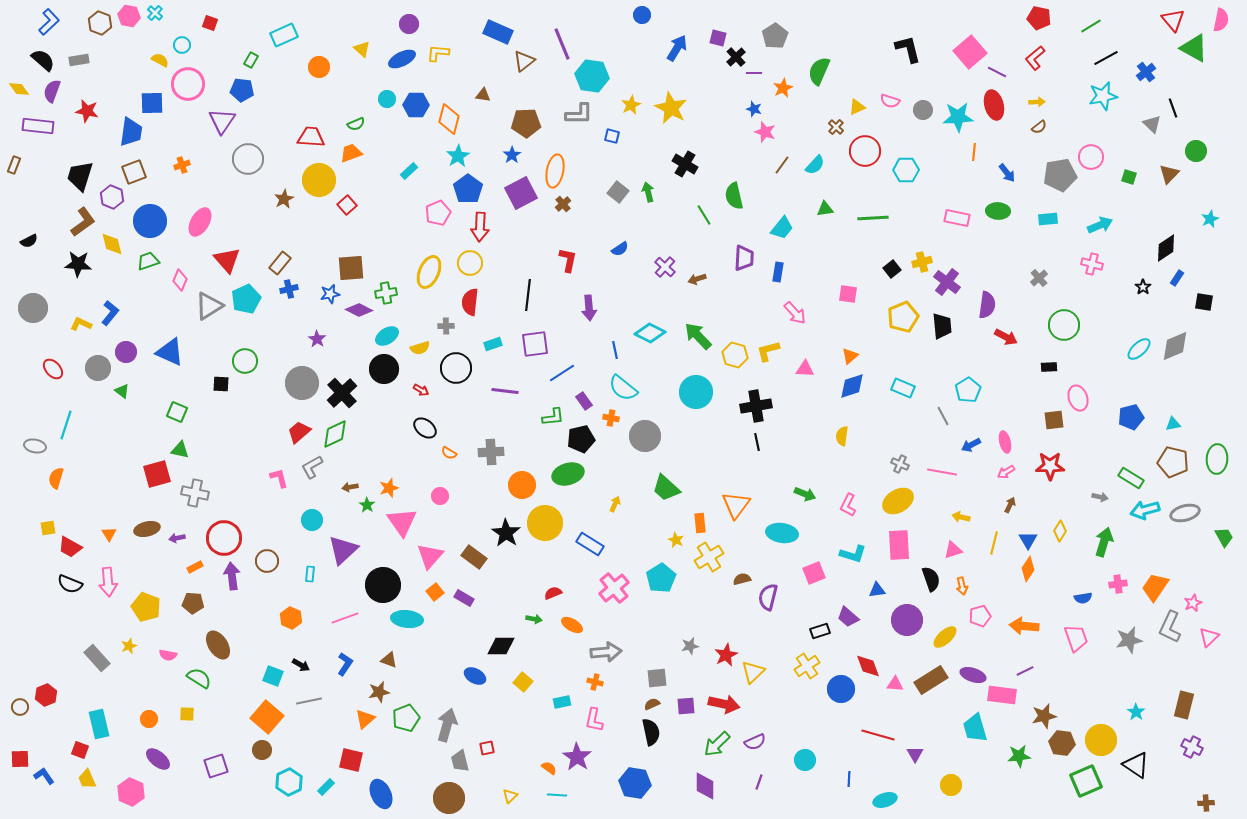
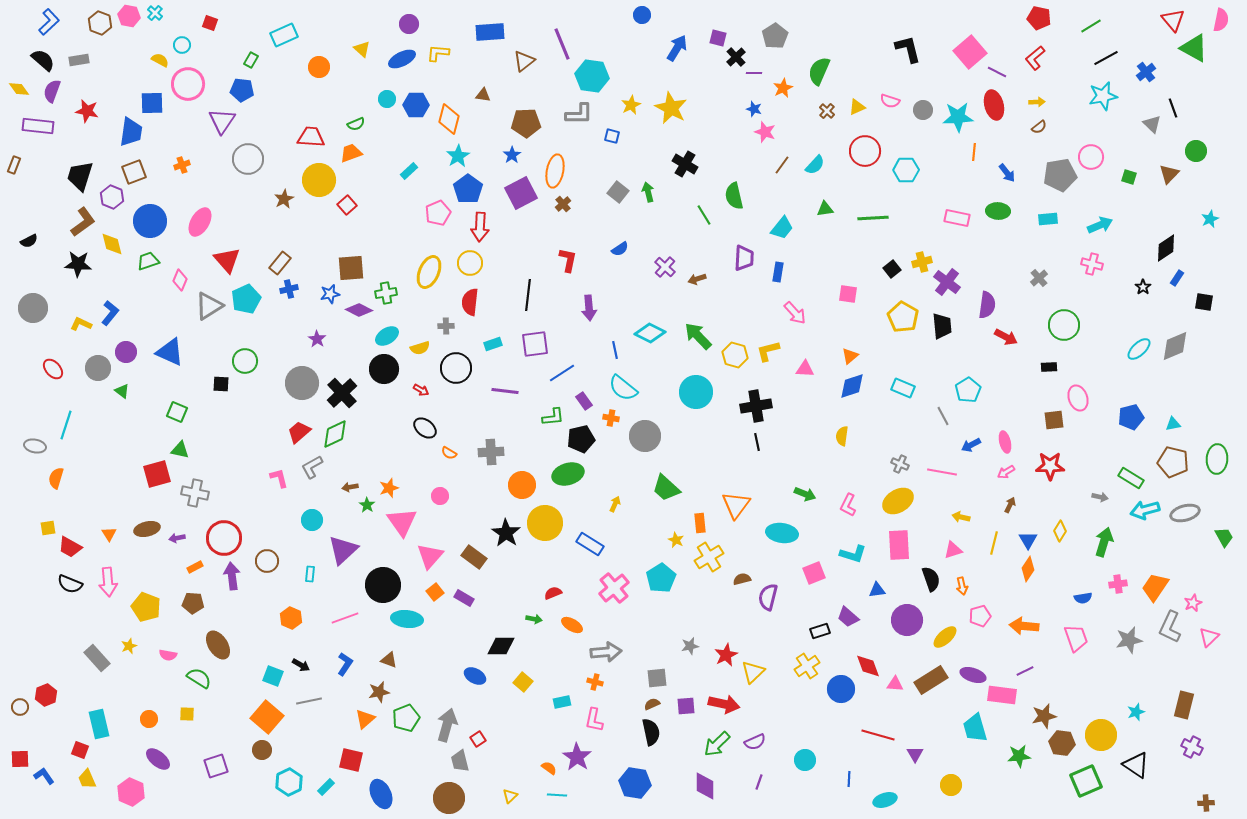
blue rectangle at (498, 32): moved 8 px left; rotated 28 degrees counterclockwise
brown cross at (836, 127): moved 9 px left, 16 px up
yellow pentagon at (903, 317): rotated 20 degrees counterclockwise
cyan star at (1136, 712): rotated 18 degrees clockwise
yellow circle at (1101, 740): moved 5 px up
red square at (487, 748): moved 9 px left, 9 px up; rotated 21 degrees counterclockwise
